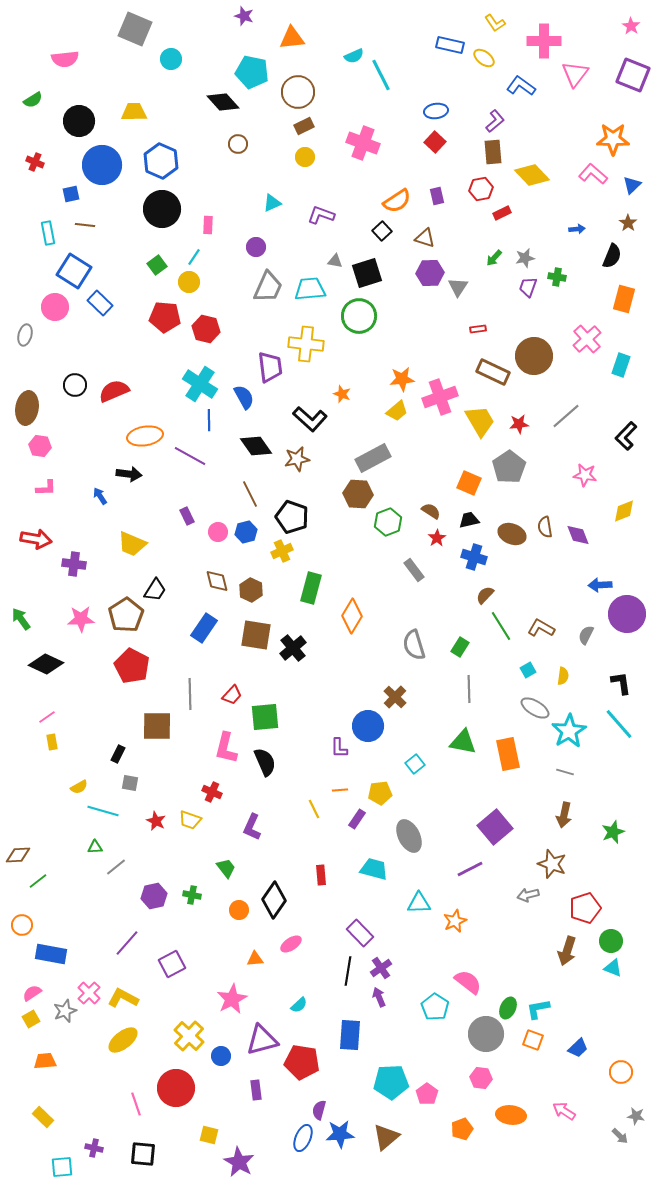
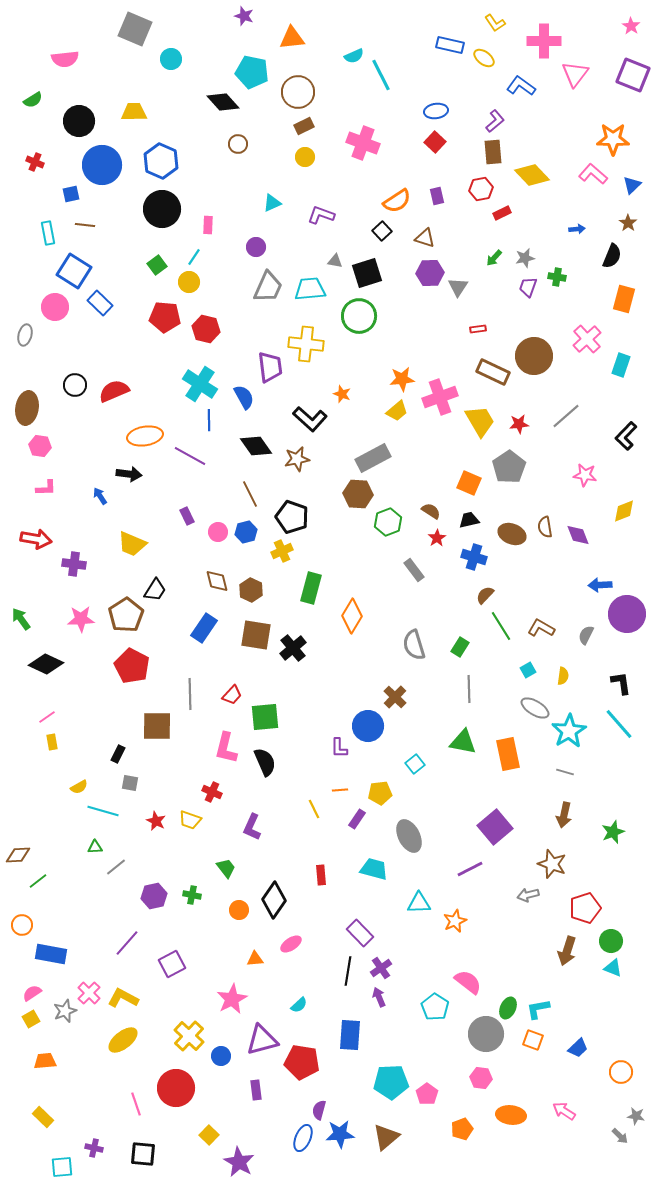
yellow square at (209, 1135): rotated 30 degrees clockwise
